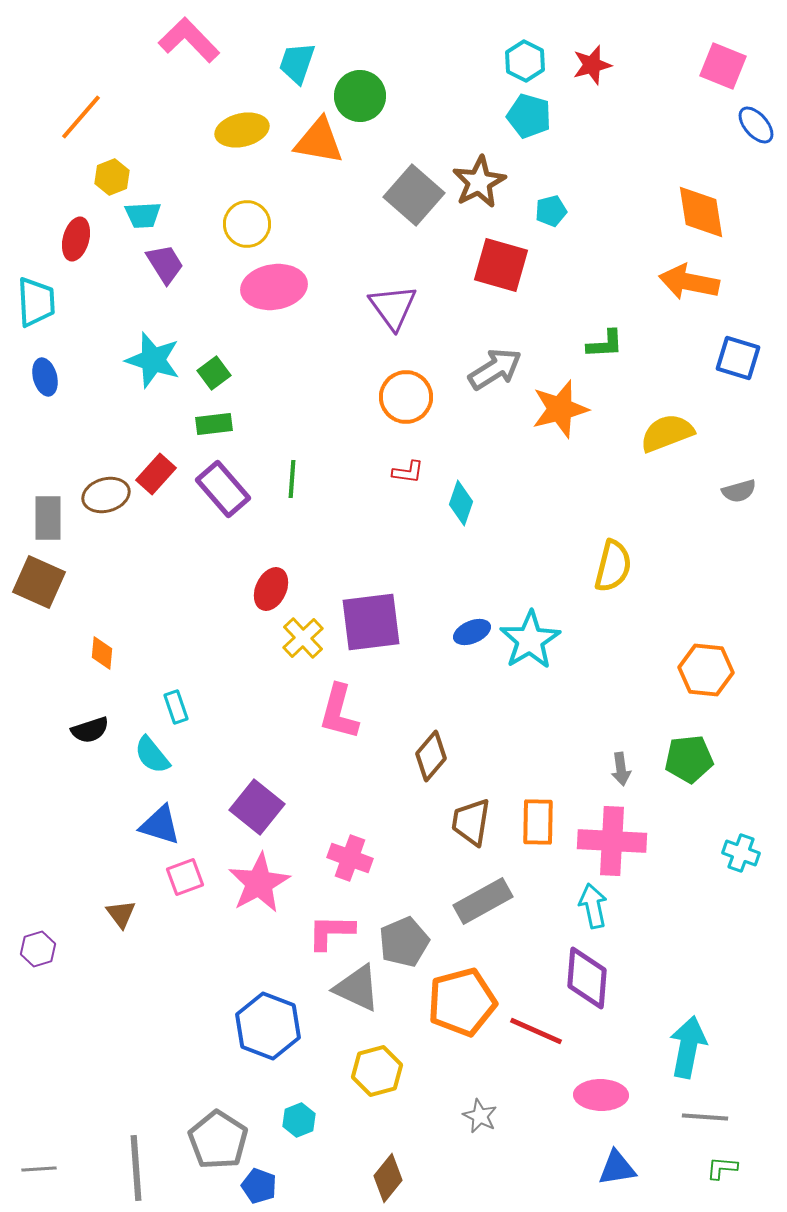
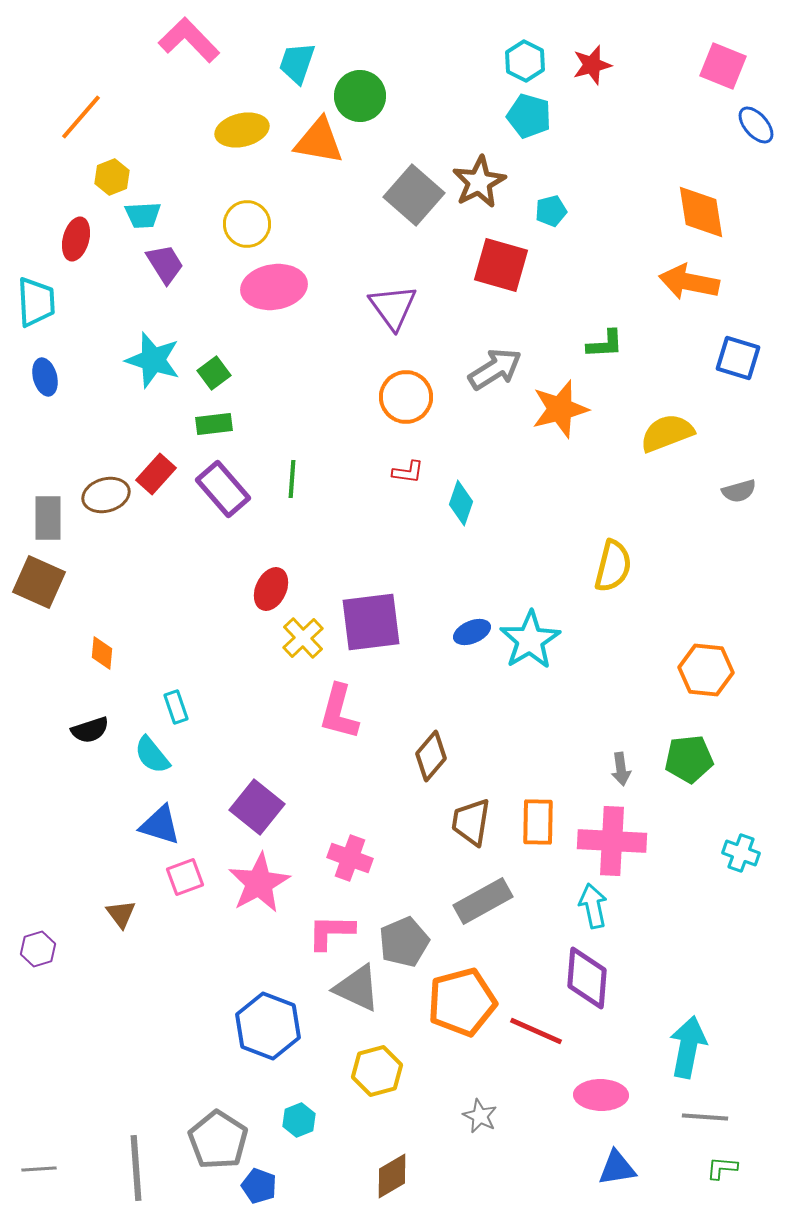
brown diamond at (388, 1178): moved 4 px right, 2 px up; rotated 21 degrees clockwise
